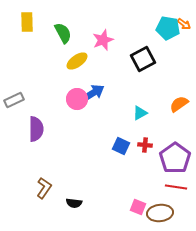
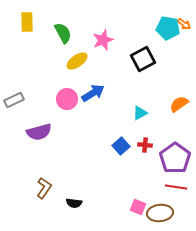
pink circle: moved 10 px left
purple semicircle: moved 3 px right, 3 px down; rotated 75 degrees clockwise
blue square: rotated 24 degrees clockwise
